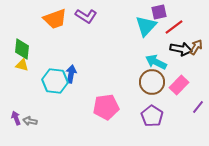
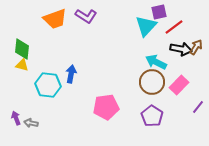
cyan hexagon: moved 7 px left, 4 px down
gray arrow: moved 1 px right, 2 px down
